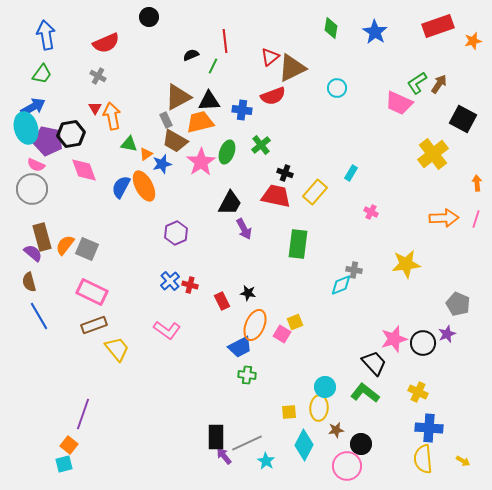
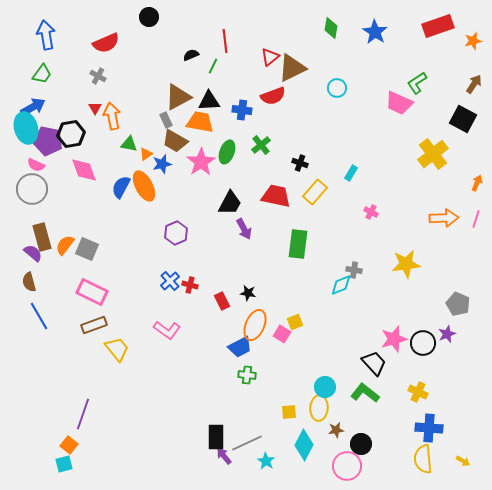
brown arrow at (439, 84): moved 35 px right
orange trapezoid at (200, 122): rotated 24 degrees clockwise
black cross at (285, 173): moved 15 px right, 10 px up
orange arrow at (477, 183): rotated 28 degrees clockwise
